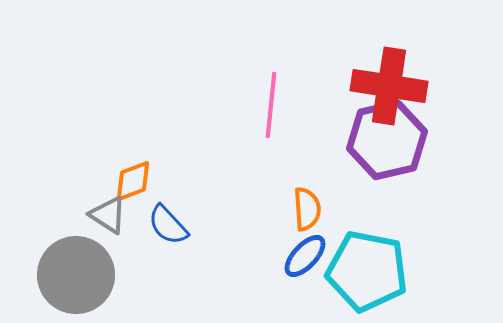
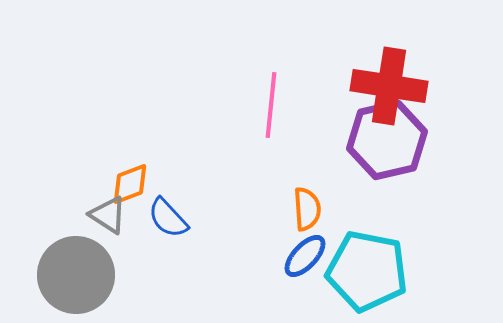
orange diamond: moved 3 px left, 3 px down
blue semicircle: moved 7 px up
